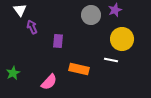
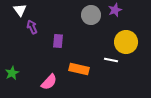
yellow circle: moved 4 px right, 3 px down
green star: moved 1 px left
